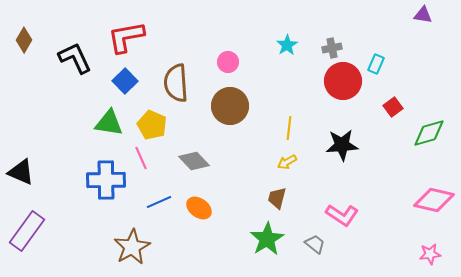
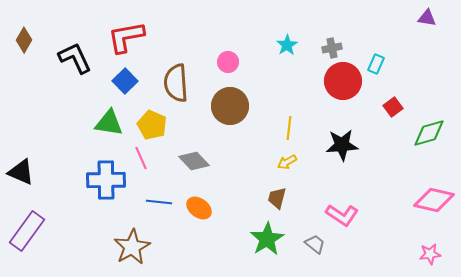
purple triangle: moved 4 px right, 3 px down
blue line: rotated 30 degrees clockwise
